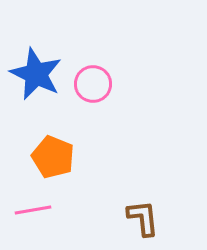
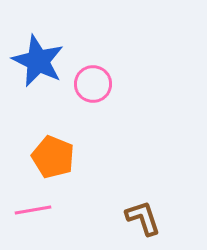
blue star: moved 2 px right, 13 px up
brown L-shape: rotated 12 degrees counterclockwise
